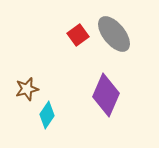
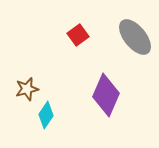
gray ellipse: moved 21 px right, 3 px down
cyan diamond: moved 1 px left
